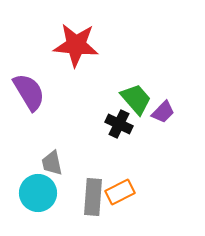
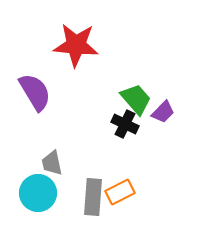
purple semicircle: moved 6 px right
black cross: moved 6 px right
